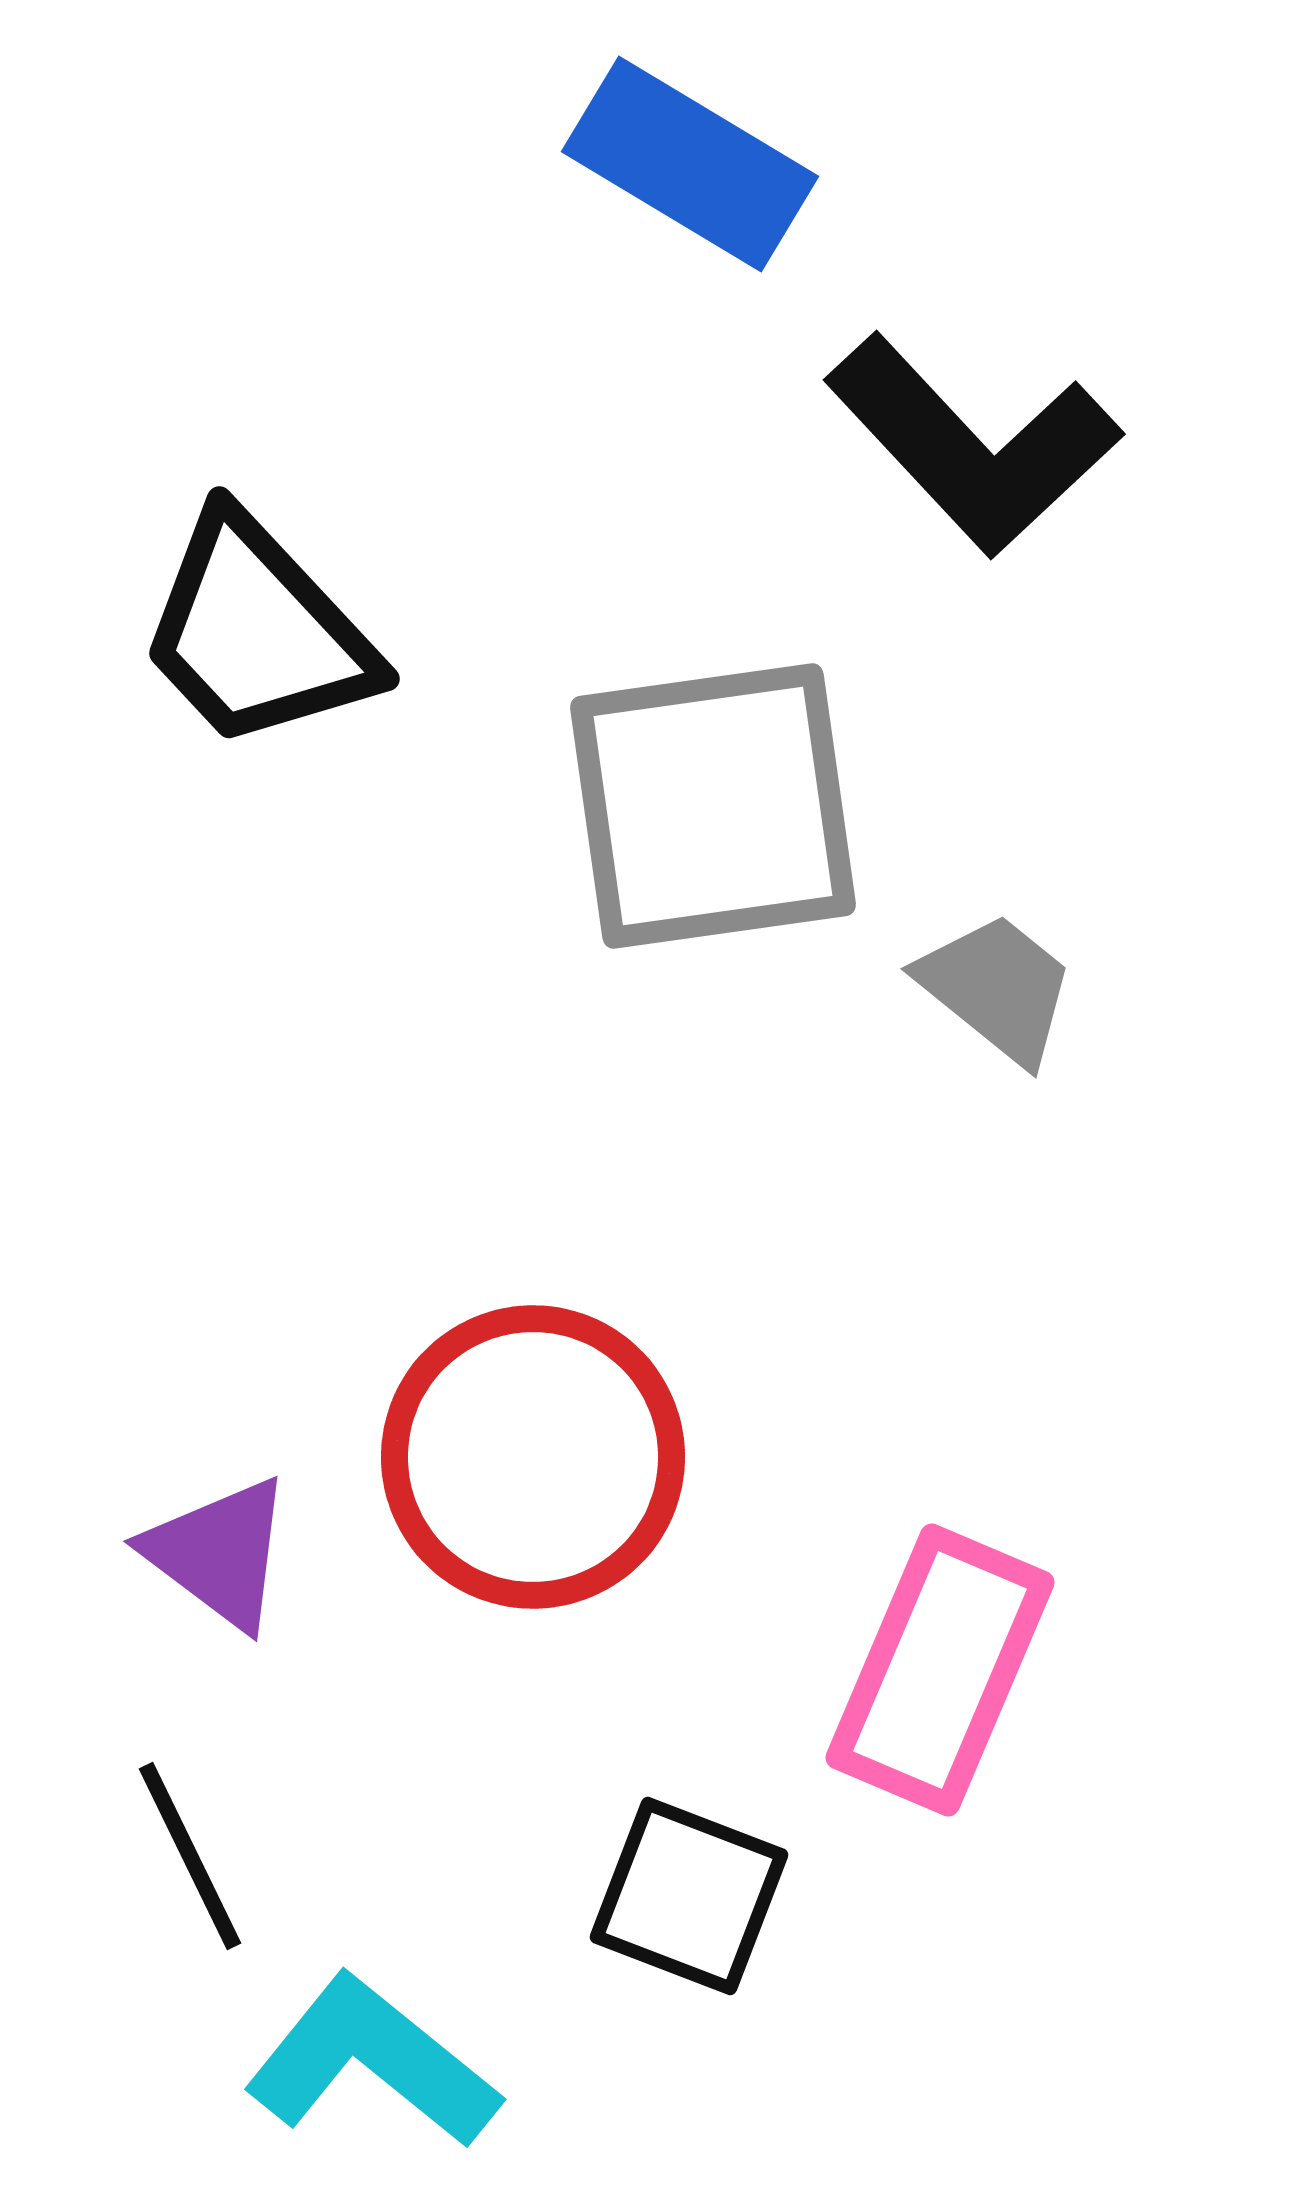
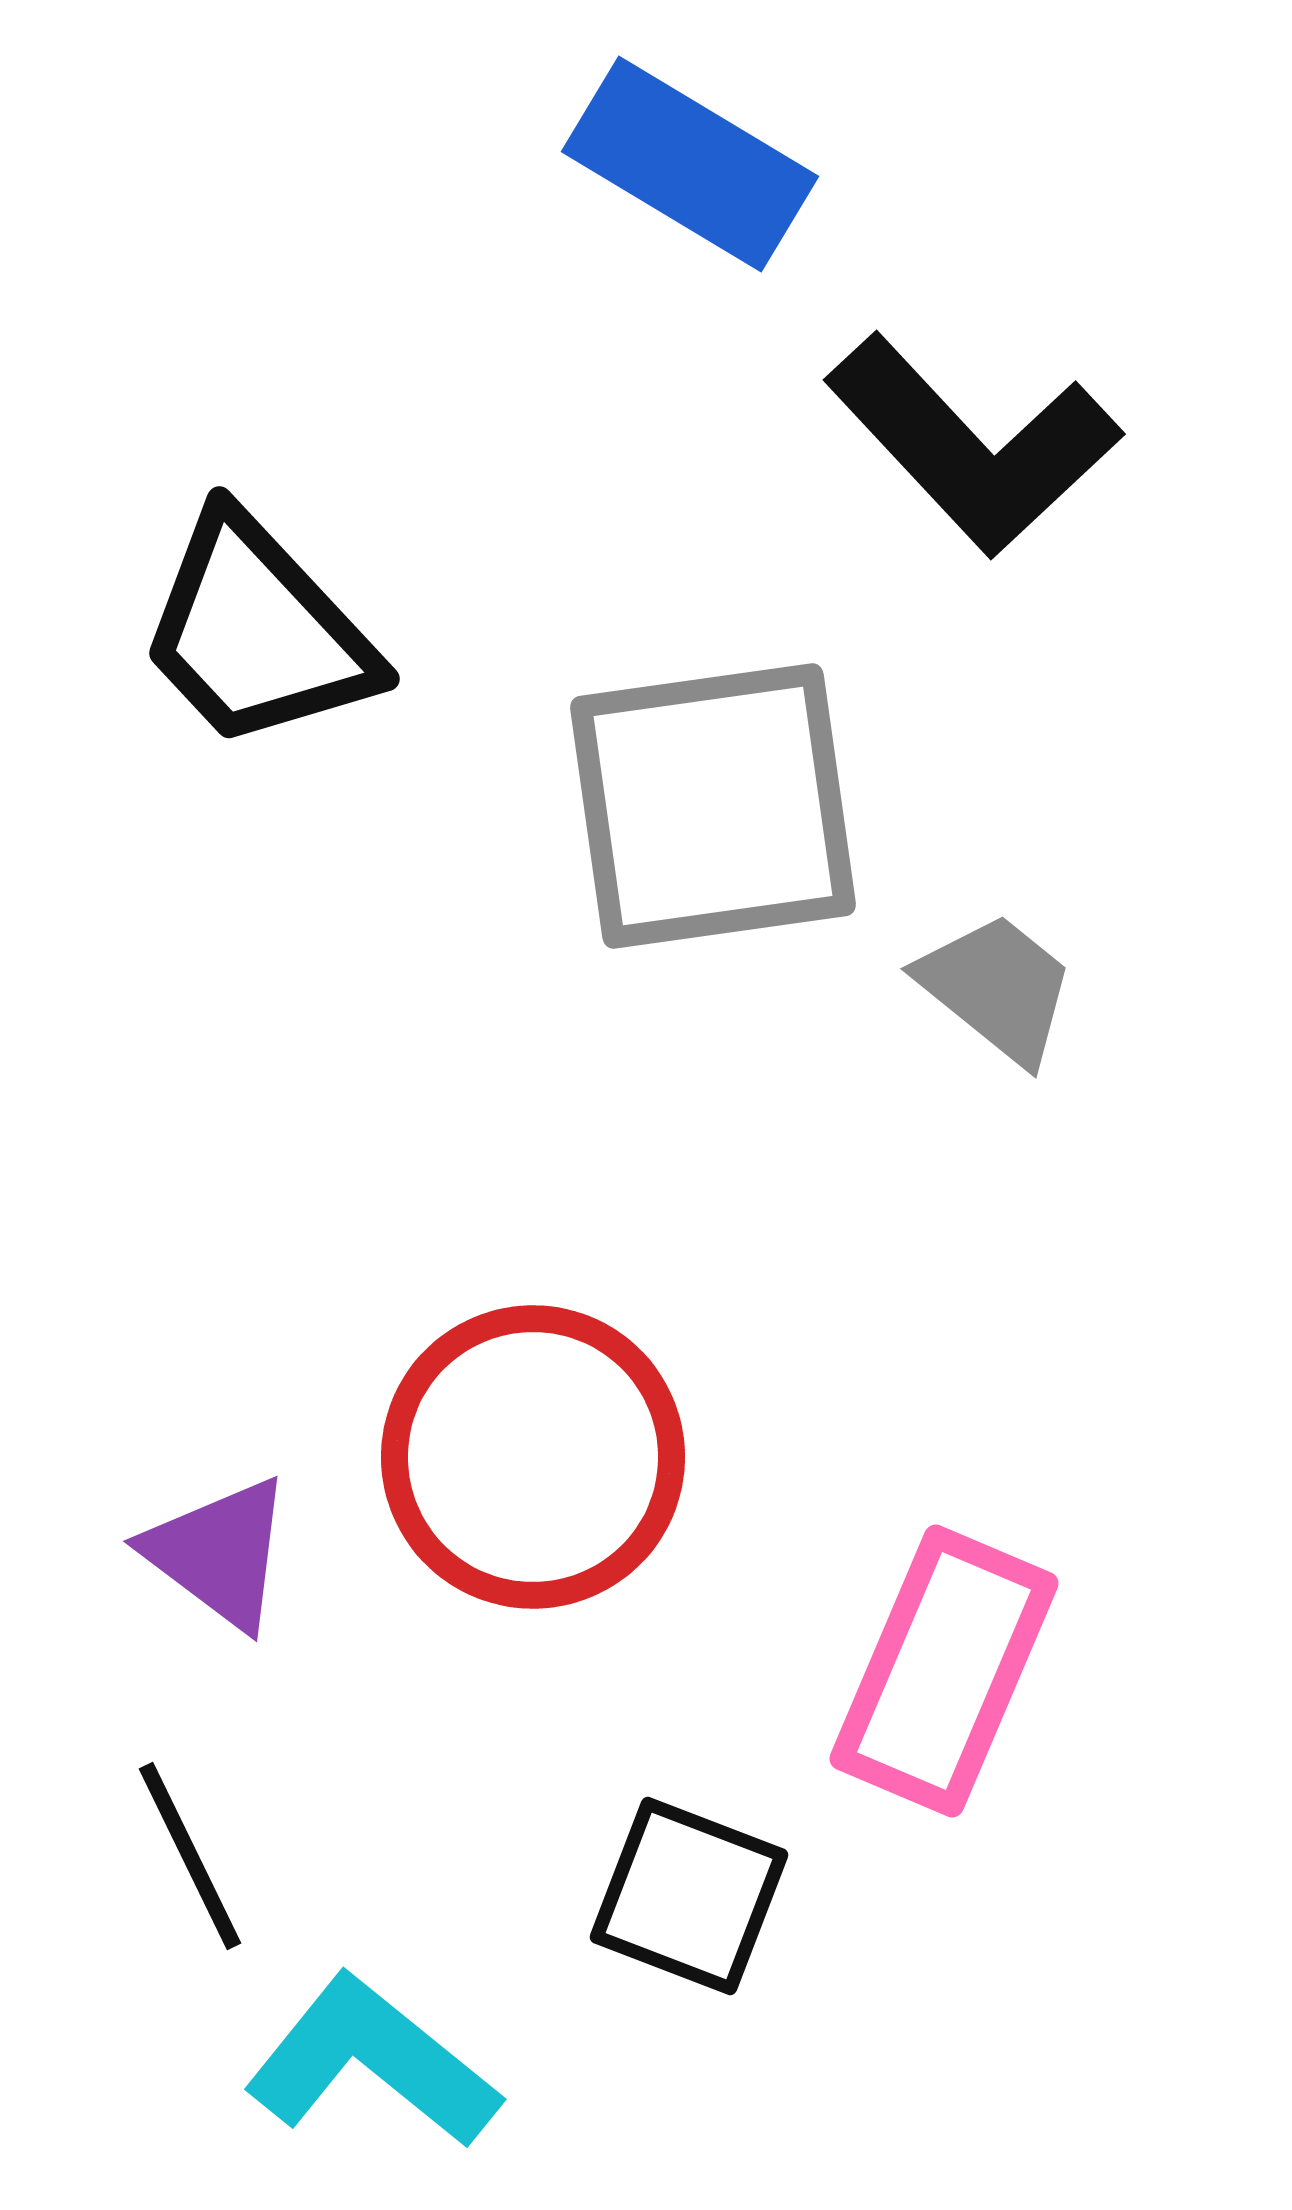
pink rectangle: moved 4 px right, 1 px down
